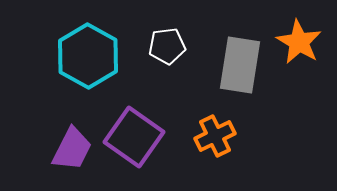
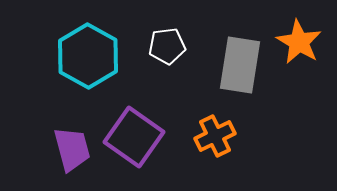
purple trapezoid: rotated 42 degrees counterclockwise
